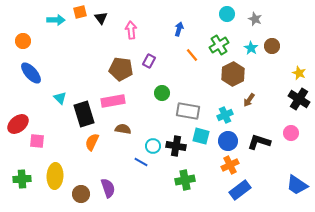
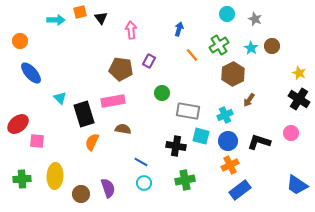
orange circle at (23, 41): moved 3 px left
cyan circle at (153, 146): moved 9 px left, 37 px down
